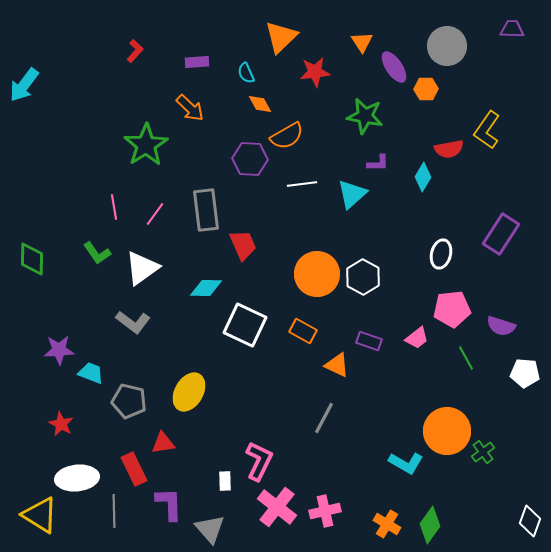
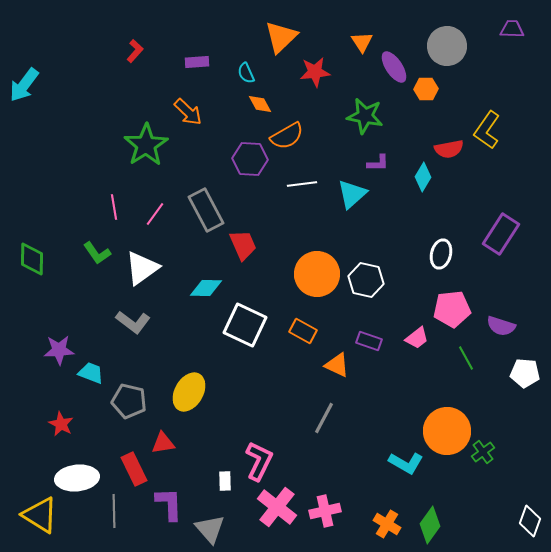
orange arrow at (190, 108): moved 2 px left, 4 px down
gray rectangle at (206, 210): rotated 21 degrees counterclockwise
white hexagon at (363, 277): moved 3 px right, 3 px down; rotated 16 degrees counterclockwise
